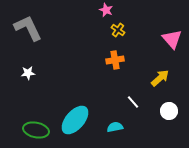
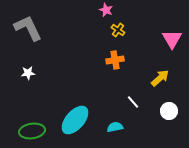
pink triangle: rotated 10 degrees clockwise
green ellipse: moved 4 px left, 1 px down; rotated 20 degrees counterclockwise
